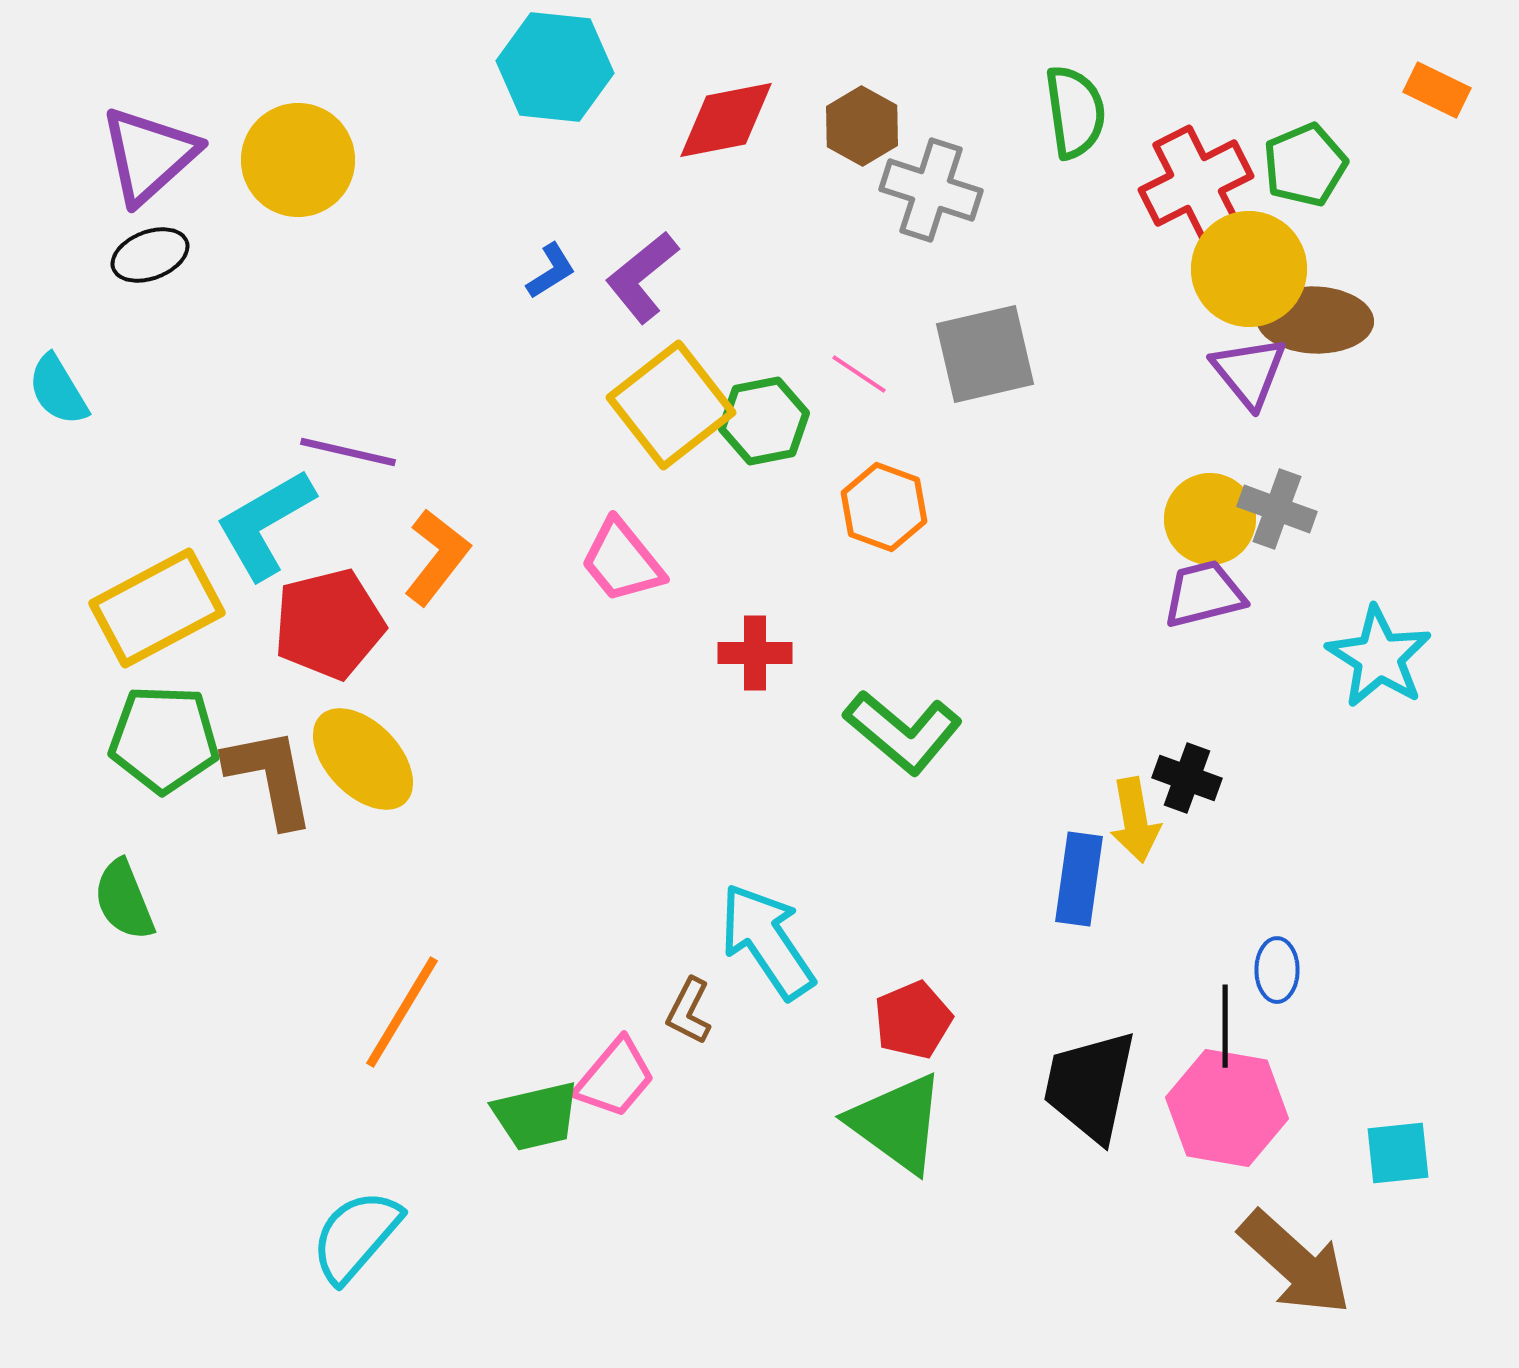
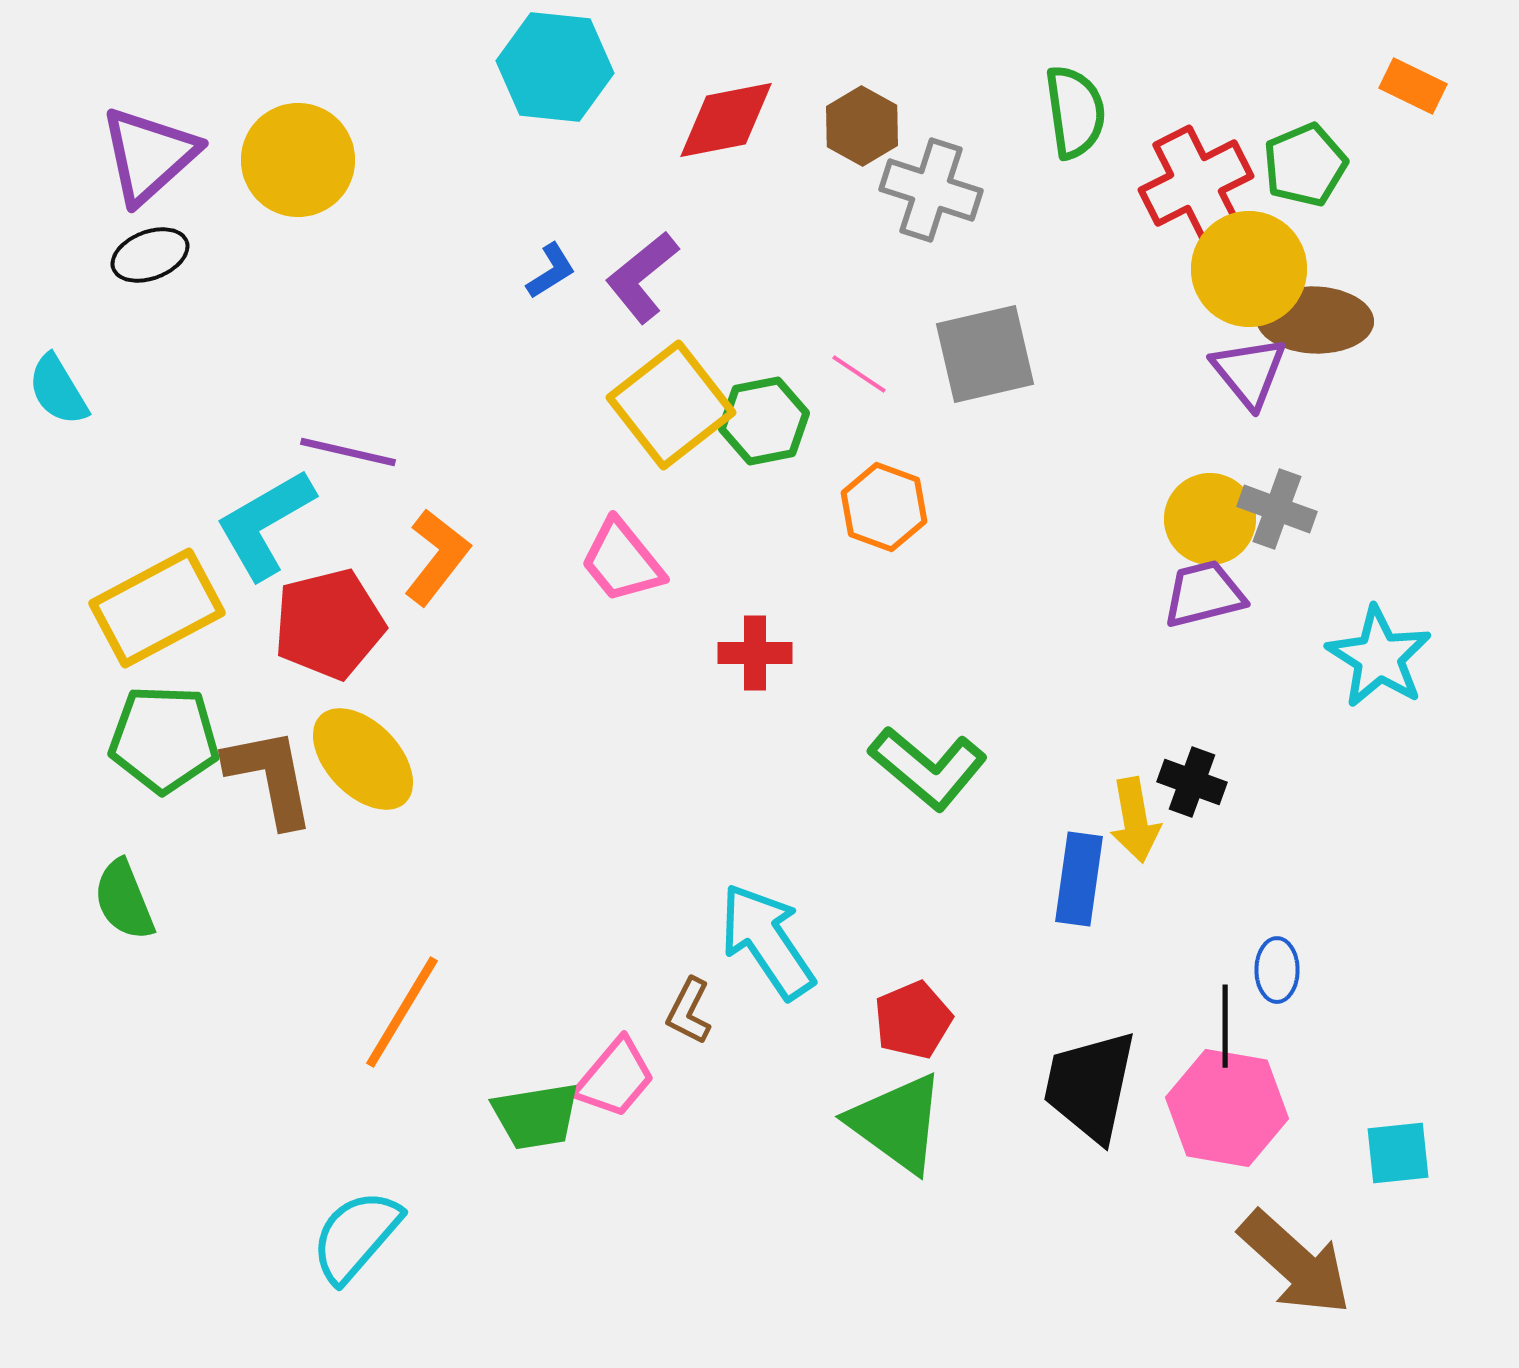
orange rectangle at (1437, 90): moved 24 px left, 4 px up
green L-shape at (903, 732): moved 25 px right, 36 px down
black cross at (1187, 778): moved 5 px right, 4 px down
green trapezoid at (536, 1116): rotated 4 degrees clockwise
